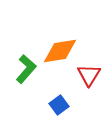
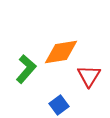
orange diamond: moved 1 px right, 1 px down
red triangle: moved 1 px down
